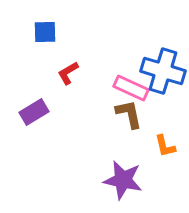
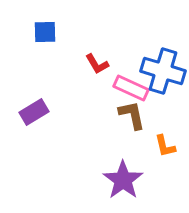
red L-shape: moved 29 px right, 9 px up; rotated 90 degrees counterclockwise
brown L-shape: moved 3 px right, 1 px down
purple star: rotated 24 degrees clockwise
